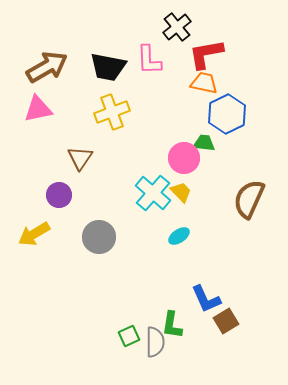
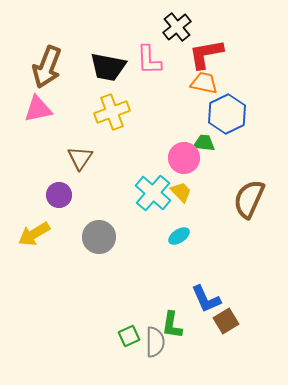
brown arrow: rotated 141 degrees clockwise
